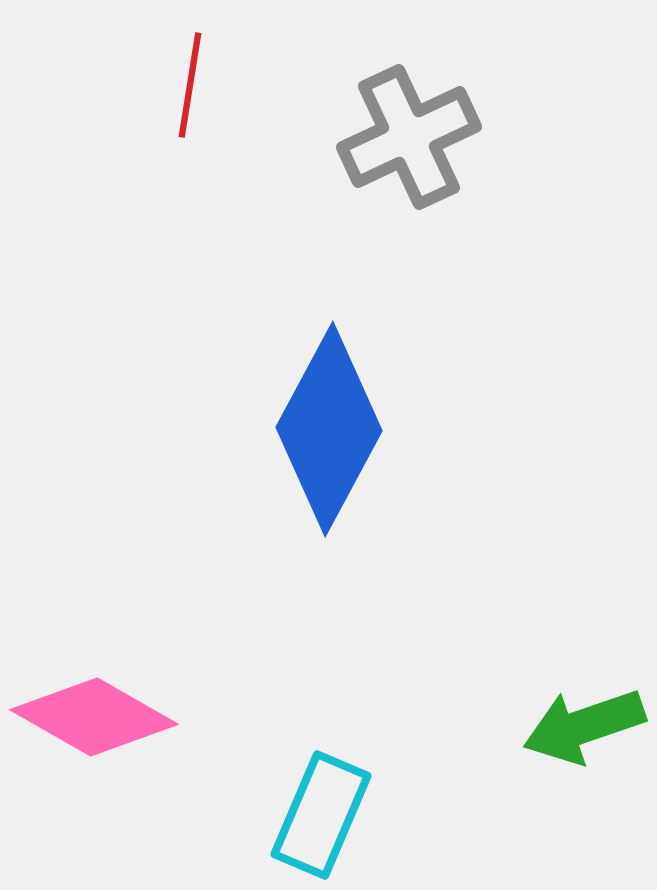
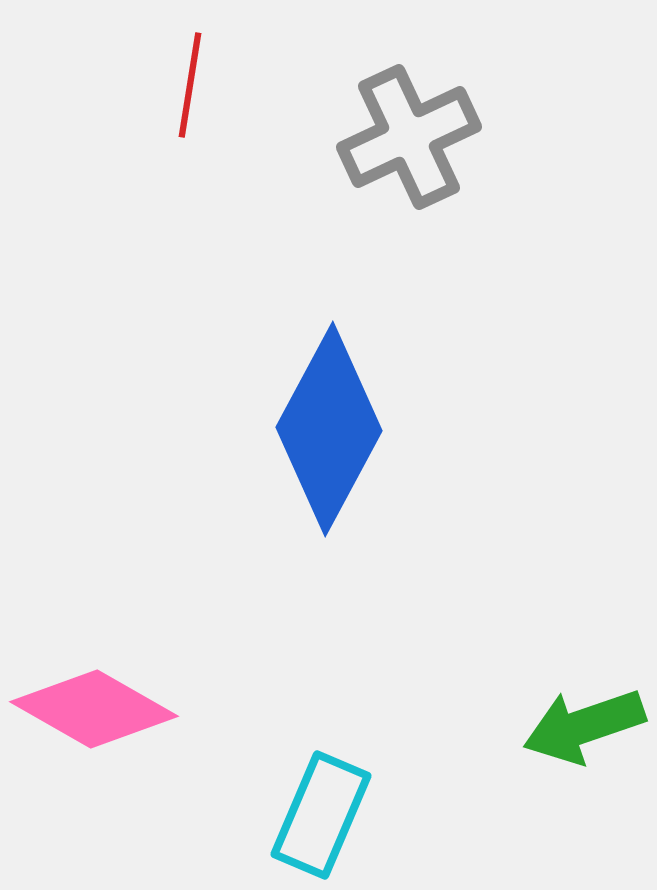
pink diamond: moved 8 px up
